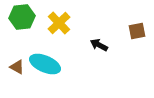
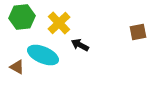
brown square: moved 1 px right, 1 px down
black arrow: moved 19 px left
cyan ellipse: moved 2 px left, 9 px up
